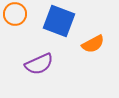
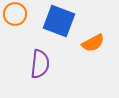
orange semicircle: moved 1 px up
purple semicircle: moved 1 px right; rotated 60 degrees counterclockwise
